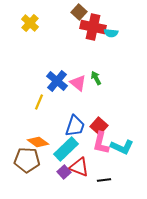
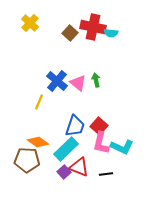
brown square: moved 9 px left, 21 px down
green arrow: moved 2 px down; rotated 16 degrees clockwise
black line: moved 2 px right, 6 px up
